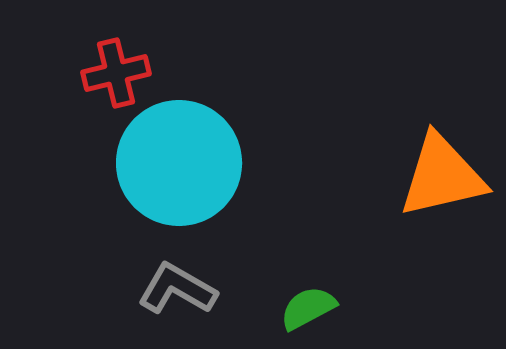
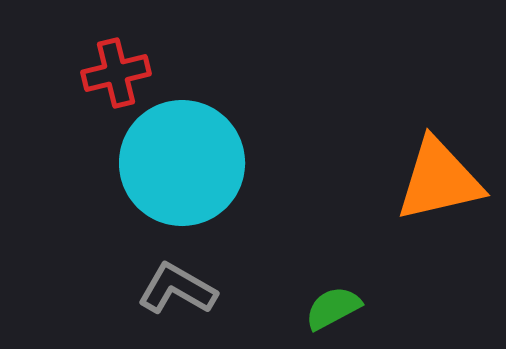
cyan circle: moved 3 px right
orange triangle: moved 3 px left, 4 px down
green semicircle: moved 25 px right
